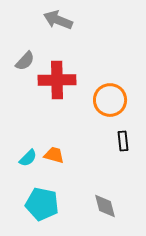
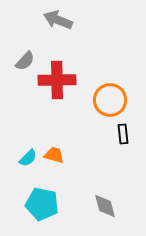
black rectangle: moved 7 px up
